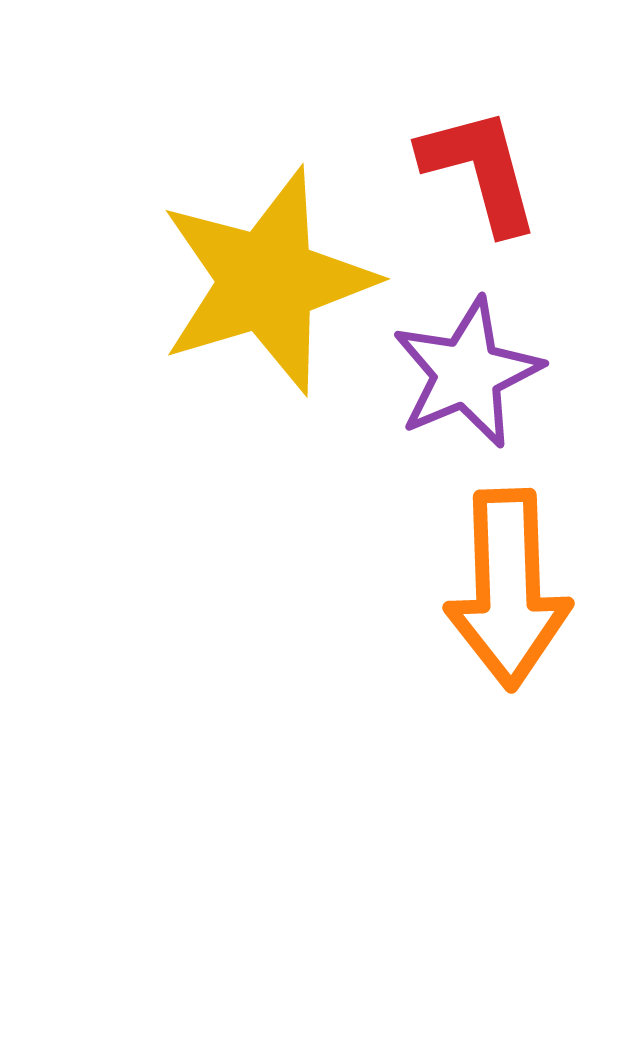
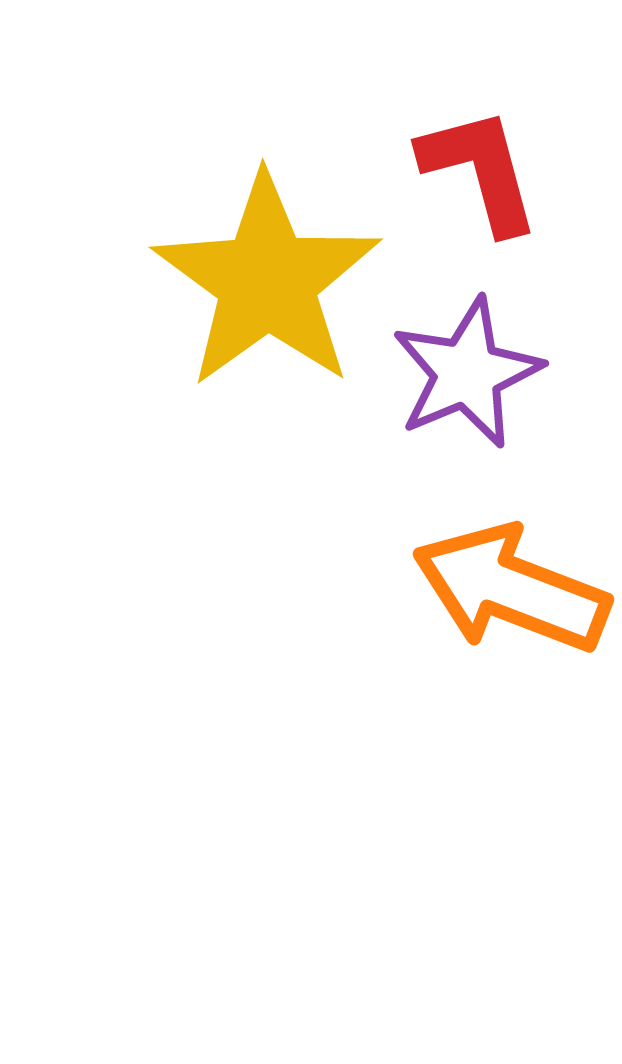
yellow star: rotated 19 degrees counterclockwise
orange arrow: moved 3 px right; rotated 113 degrees clockwise
